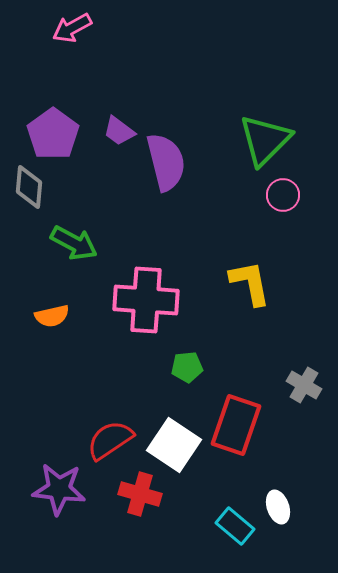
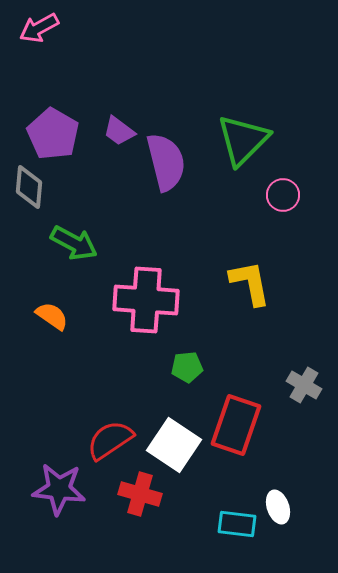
pink arrow: moved 33 px left
purple pentagon: rotated 6 degrees counterclockwise
green triangle: moved 22 px left
orange semicircle: rotated 132 degrees counterclockwise
cyan rectangle: moved 2 px right, 2 px up; rotated 33 degrees counterclockwise
